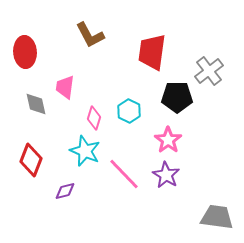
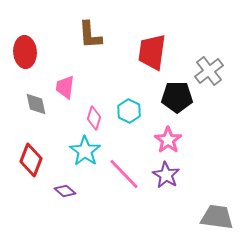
brown L-shape: rotated 24 degrees clockwise
cyan star: rotated 12 degrees clockwise
purple diamond: rotated 55 degrees clockwise
